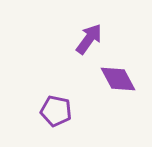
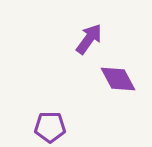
purple pentagon: moved 6 px left, 16 px down; rotated 12 degrees counterclockwise
